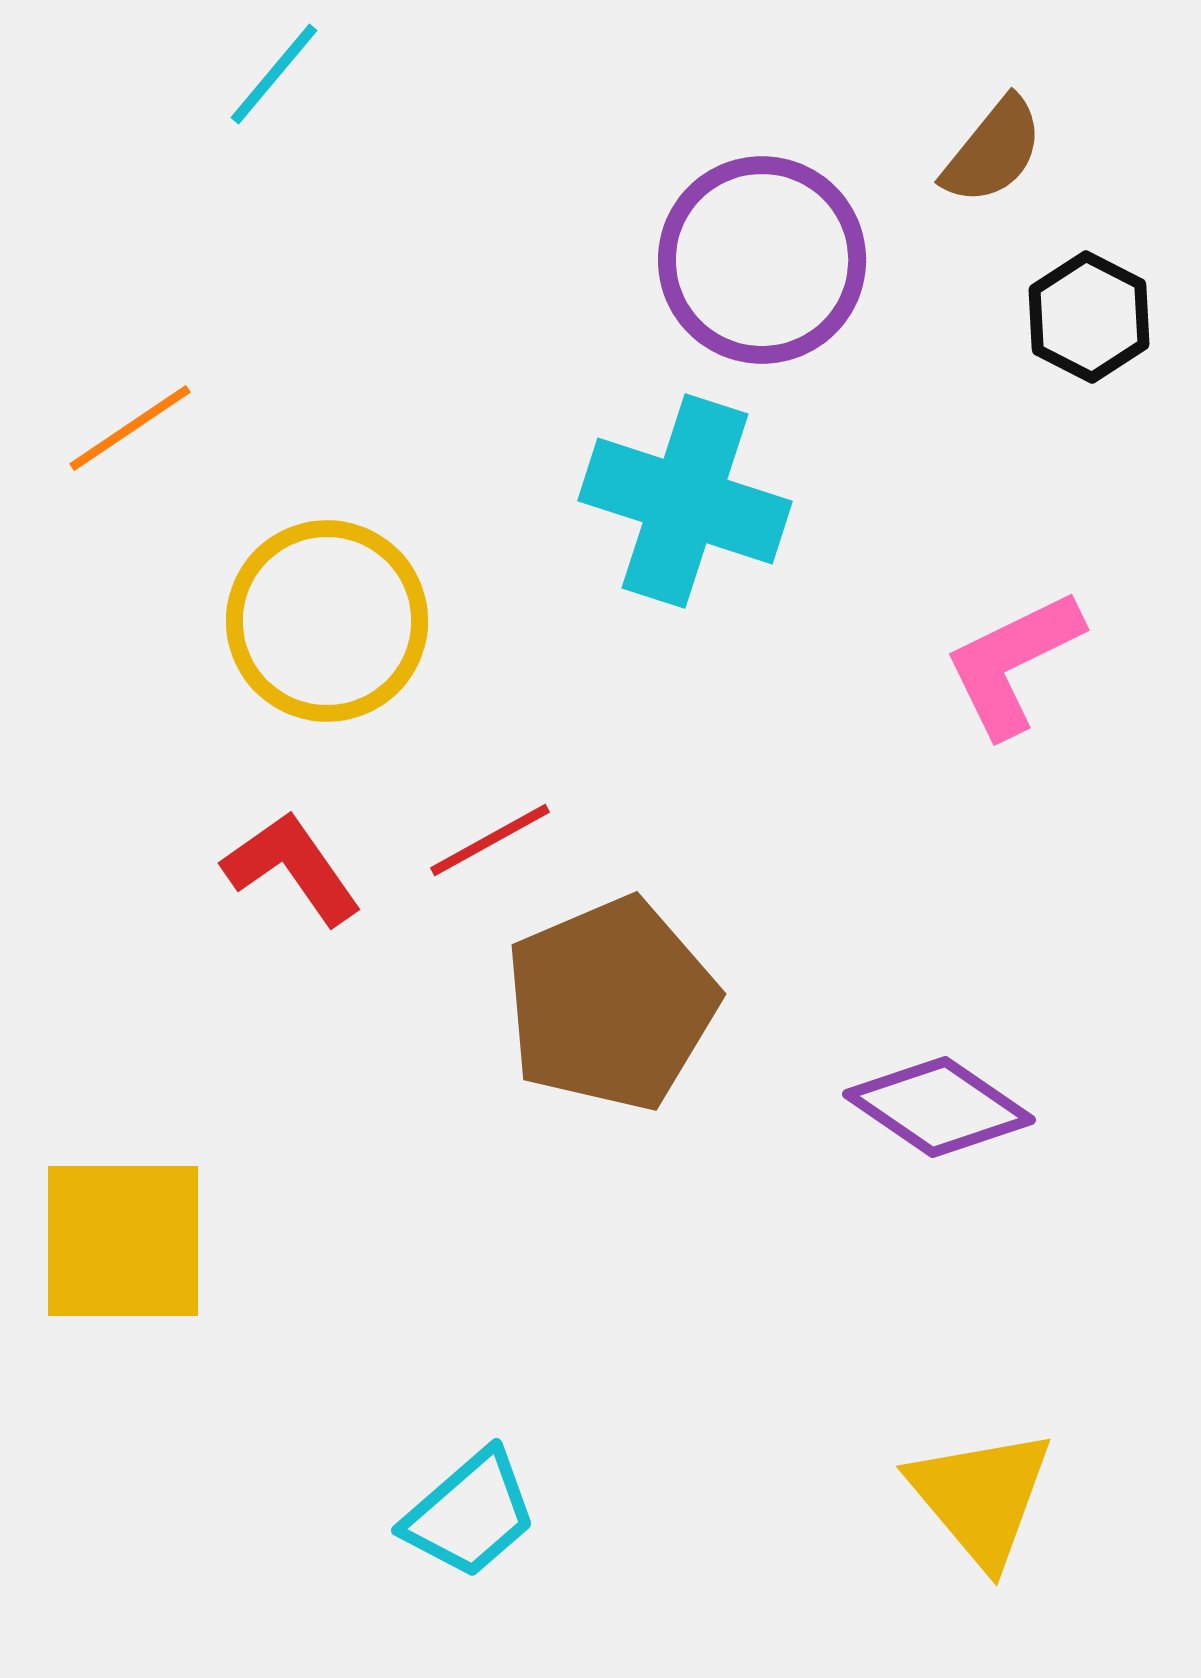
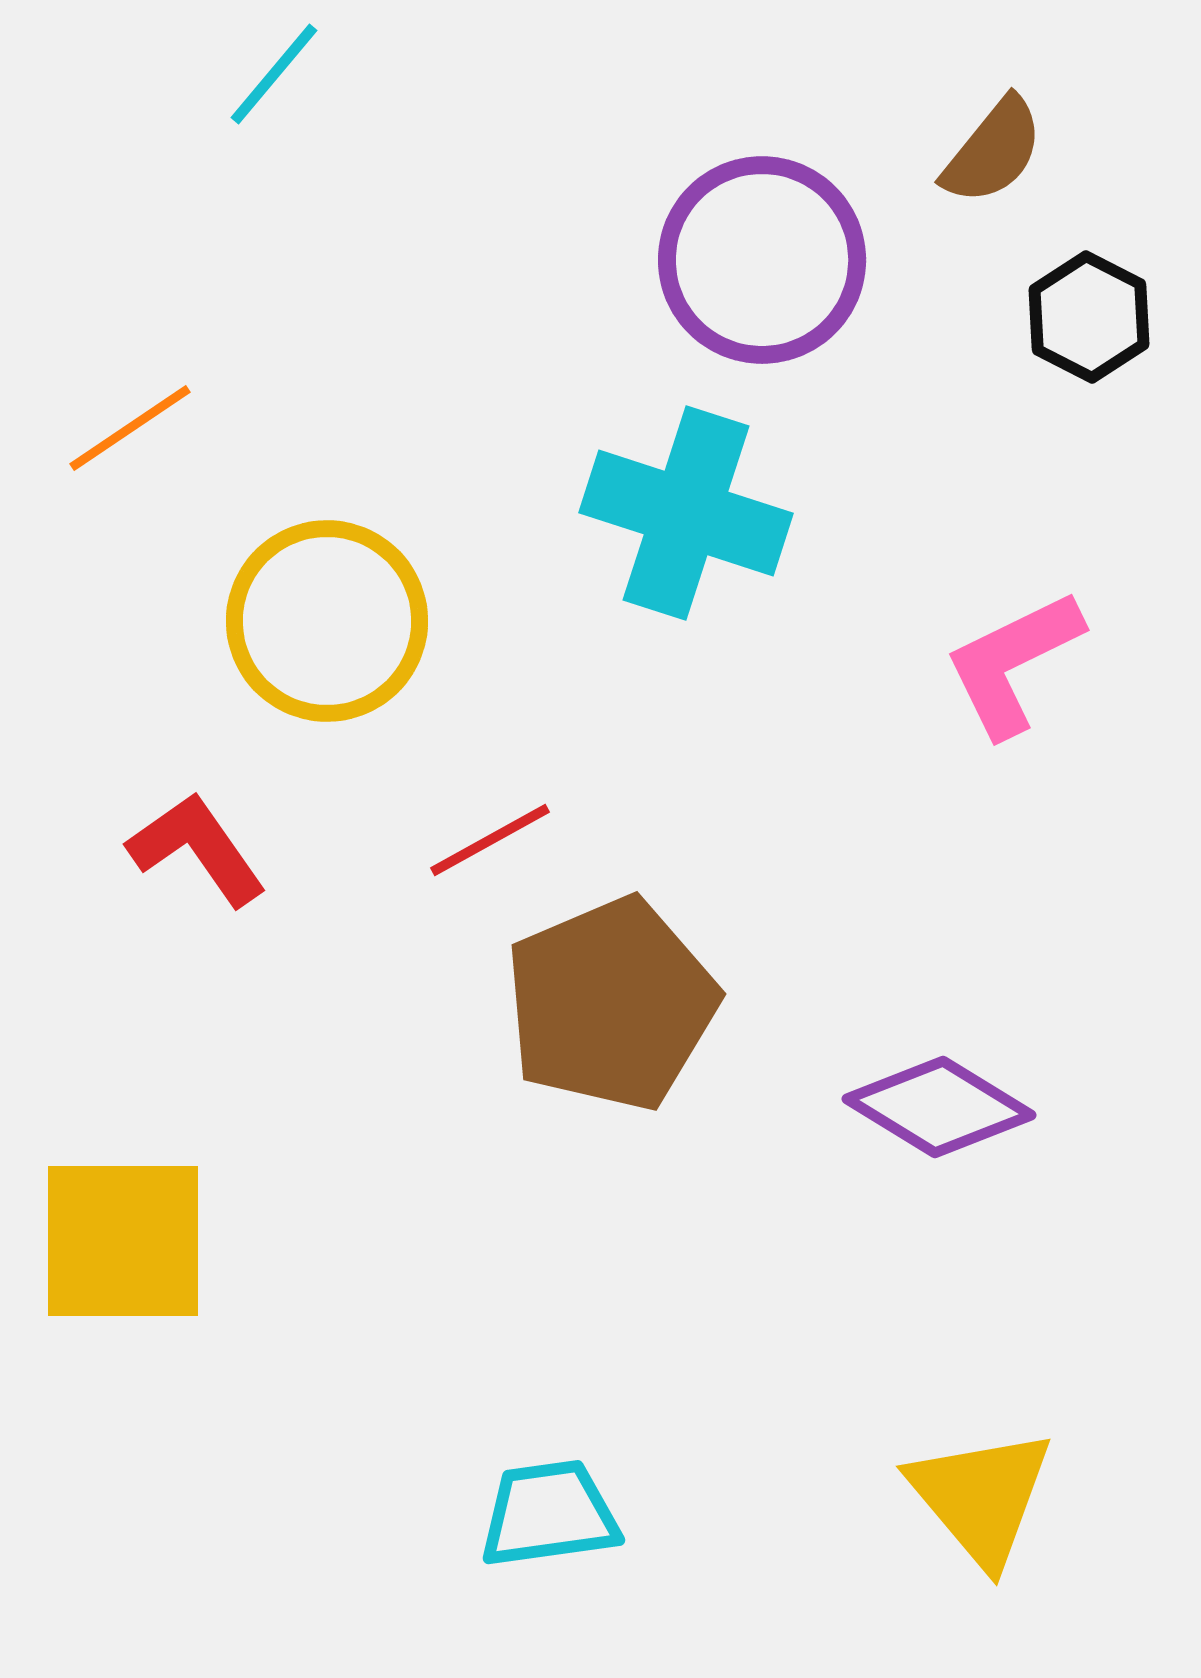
cyan cross: moved 1 px right, 12 px down
red L-shape: moved 95 px left, 19 px up
purple diamond: rotated 3 degrees counterclockwise
cyan trapezoid: moved 79 px right; rotated 147 degrees counterclockwise
